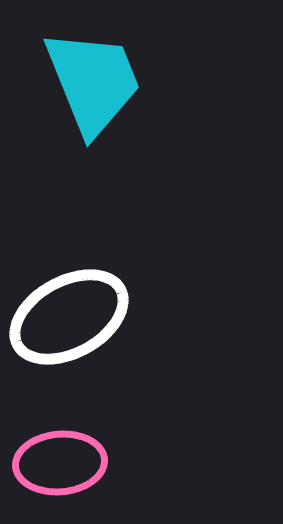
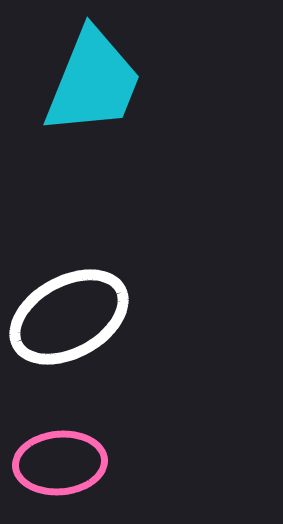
cyan trapezoid: rotated 44 degrees clockwise
